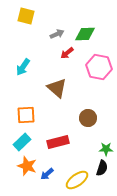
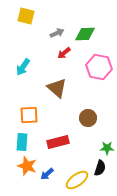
gray arrow: moved 1 px up
red arrow: moved 3 px left
orange square: moved 3 px right
cyan rectangle: rotated 42 degrees counterclockwise
green star: moved 1 px right, 1 px up
black semicircle: moved 2 px left
